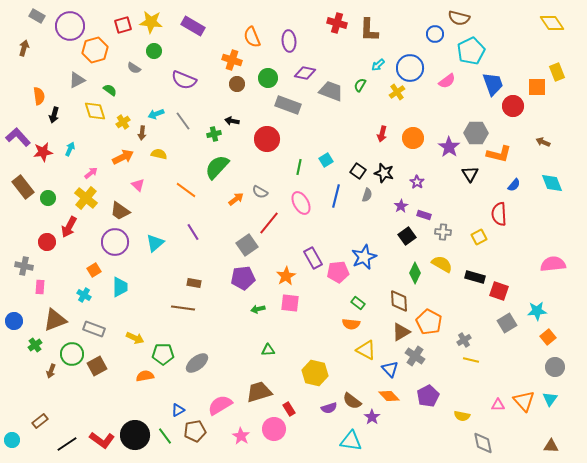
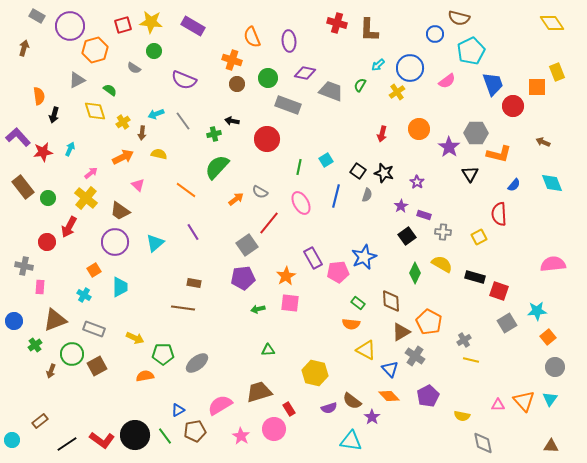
orange circle at (413, 138): moved 6 px right, 9 px up
brown diamond at (399, 301): moved 8 px left
